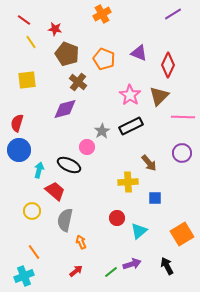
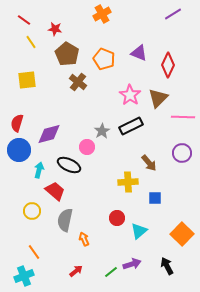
brown pentagon: rotated 10 degrees clockwise
brown triangle: moved 1 px left, 2 px down
purple diamond: moved 16 px left, 25 px down
orange square: rotated 15 degrees counterclockwise
orange arrow: moved 3 px right, 3 px up
